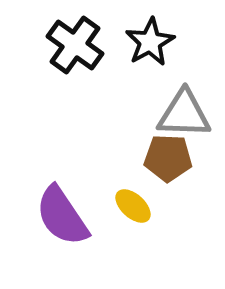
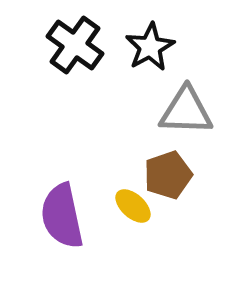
black star: moved 5 px down
gray triangle: moved 2 px right, 3 px up
brown pentagon: moved 17 px down; rotated 21 degrees counterclockwise
purple semicircle: rotated 22 degrees clockwise
